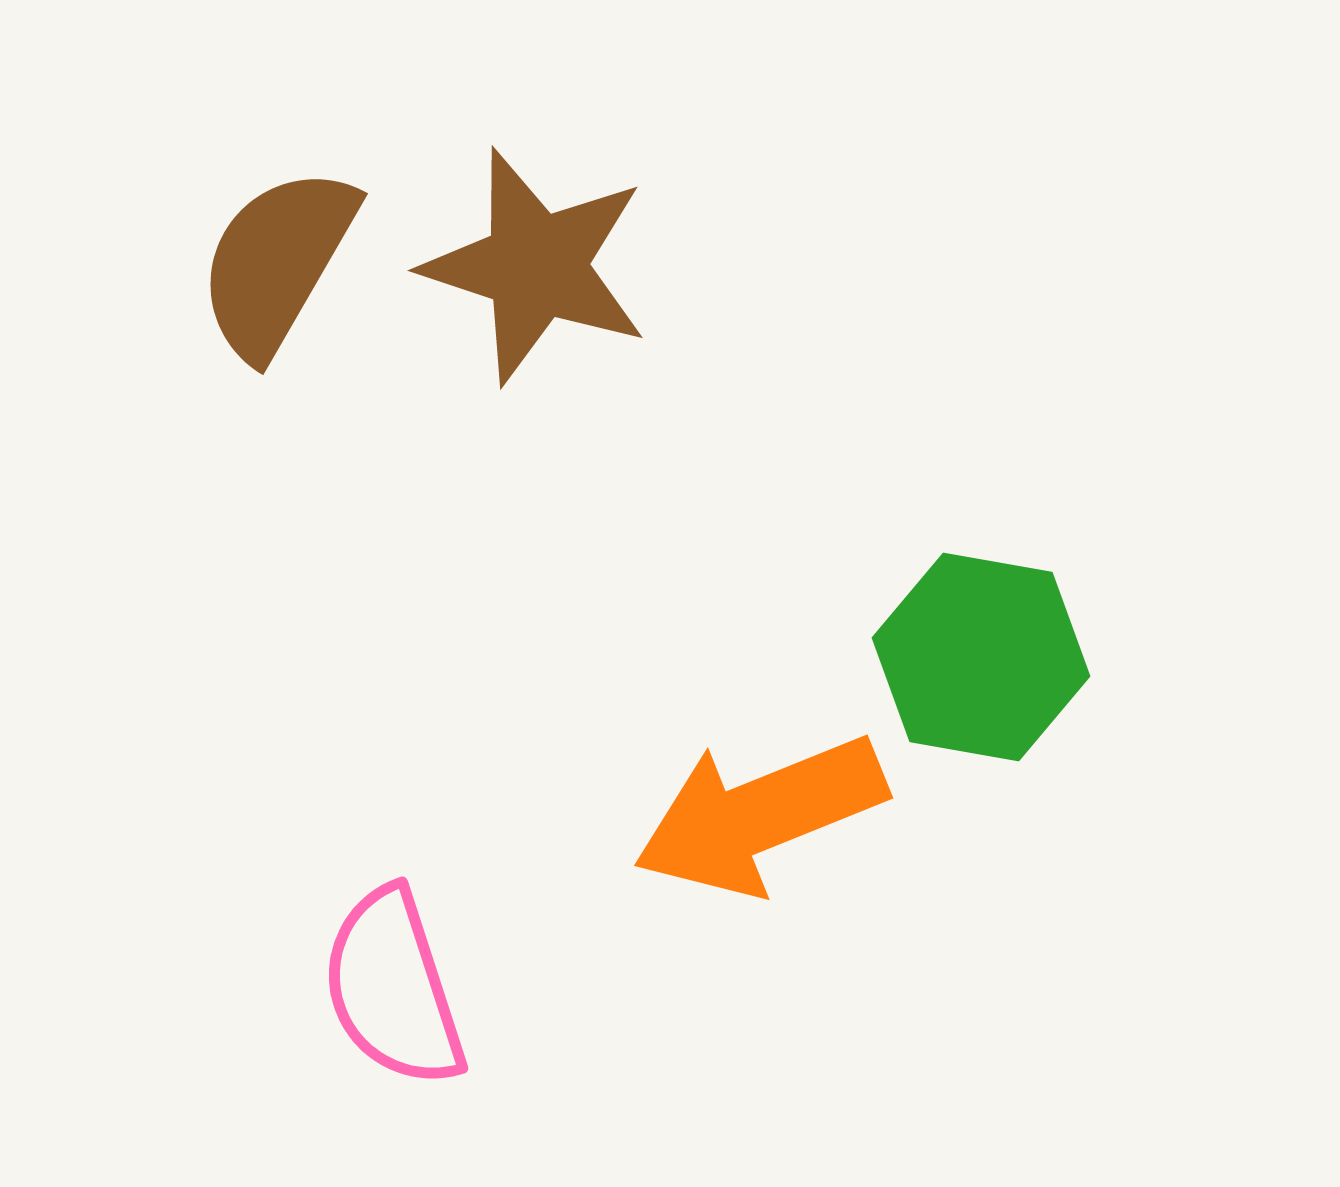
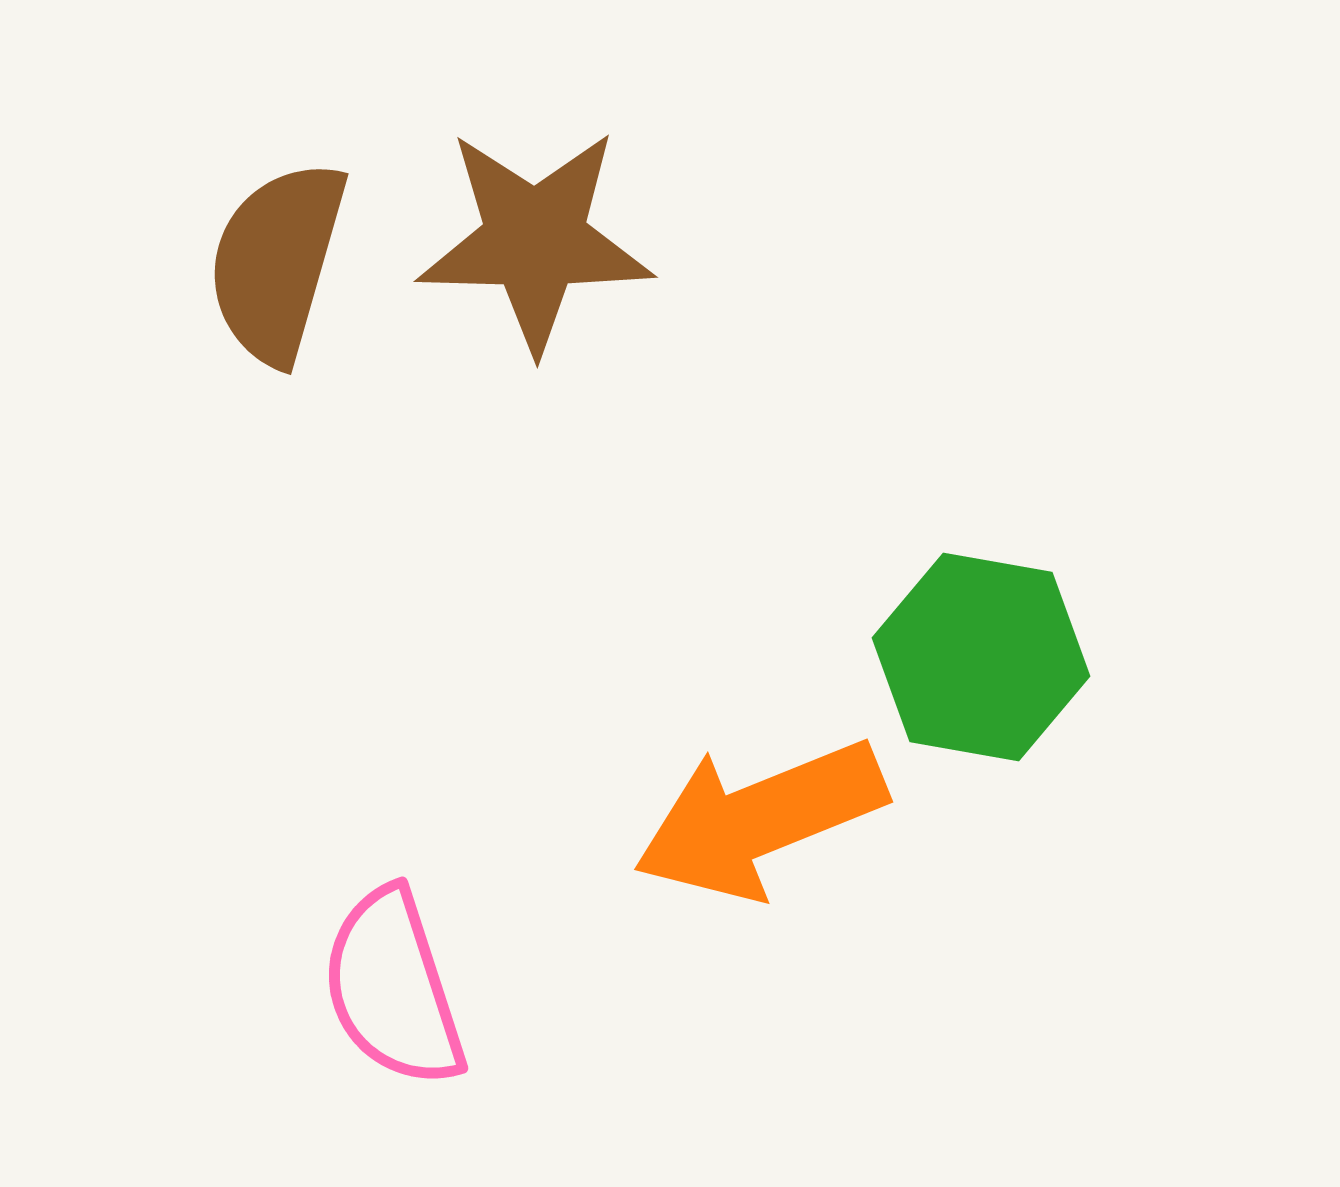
brown semicircle: rotated 14 degrees counterclockwise
brown star: moved 1 px left, 26 px up; rotated 17 degrees counterclockwise
orange arrow: moved 4 px down
